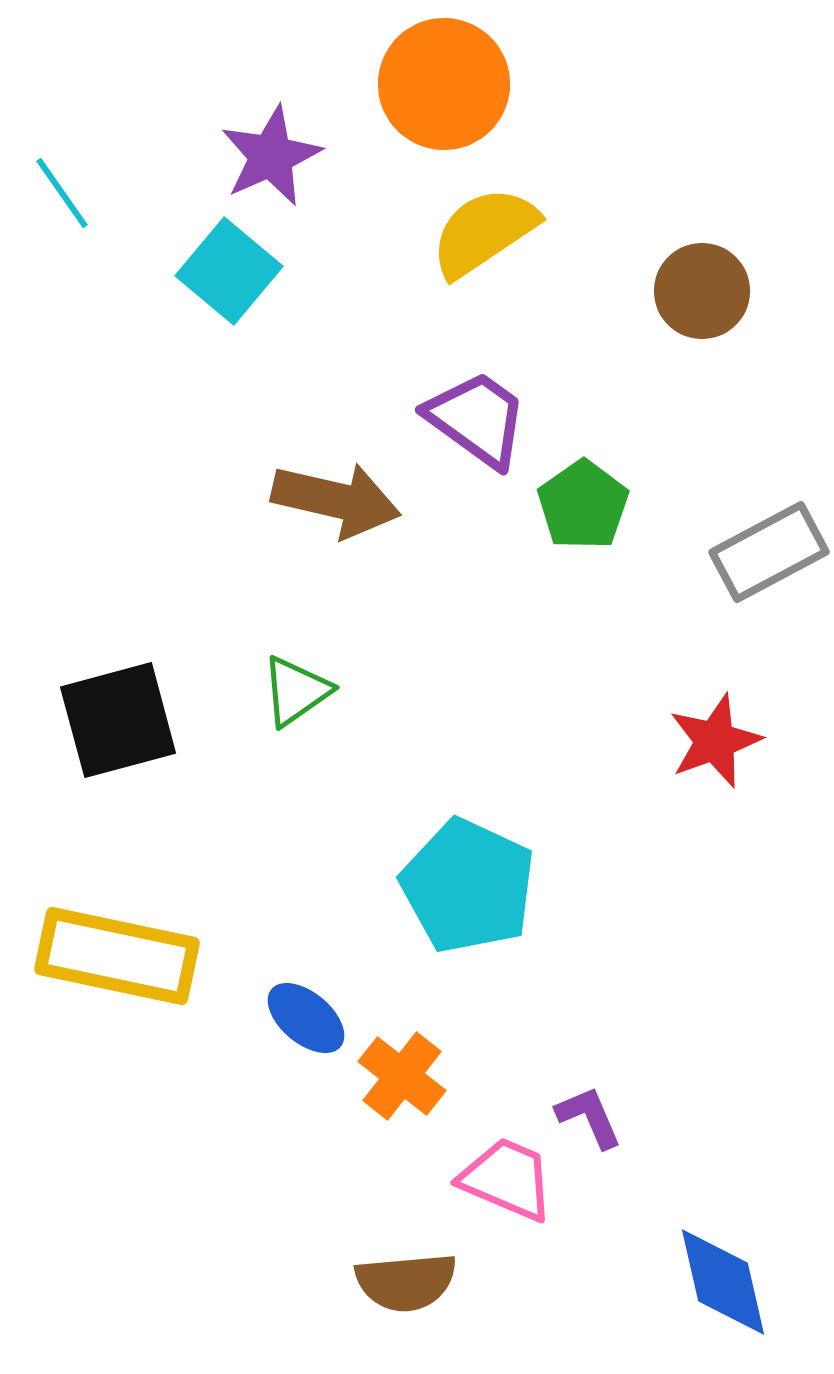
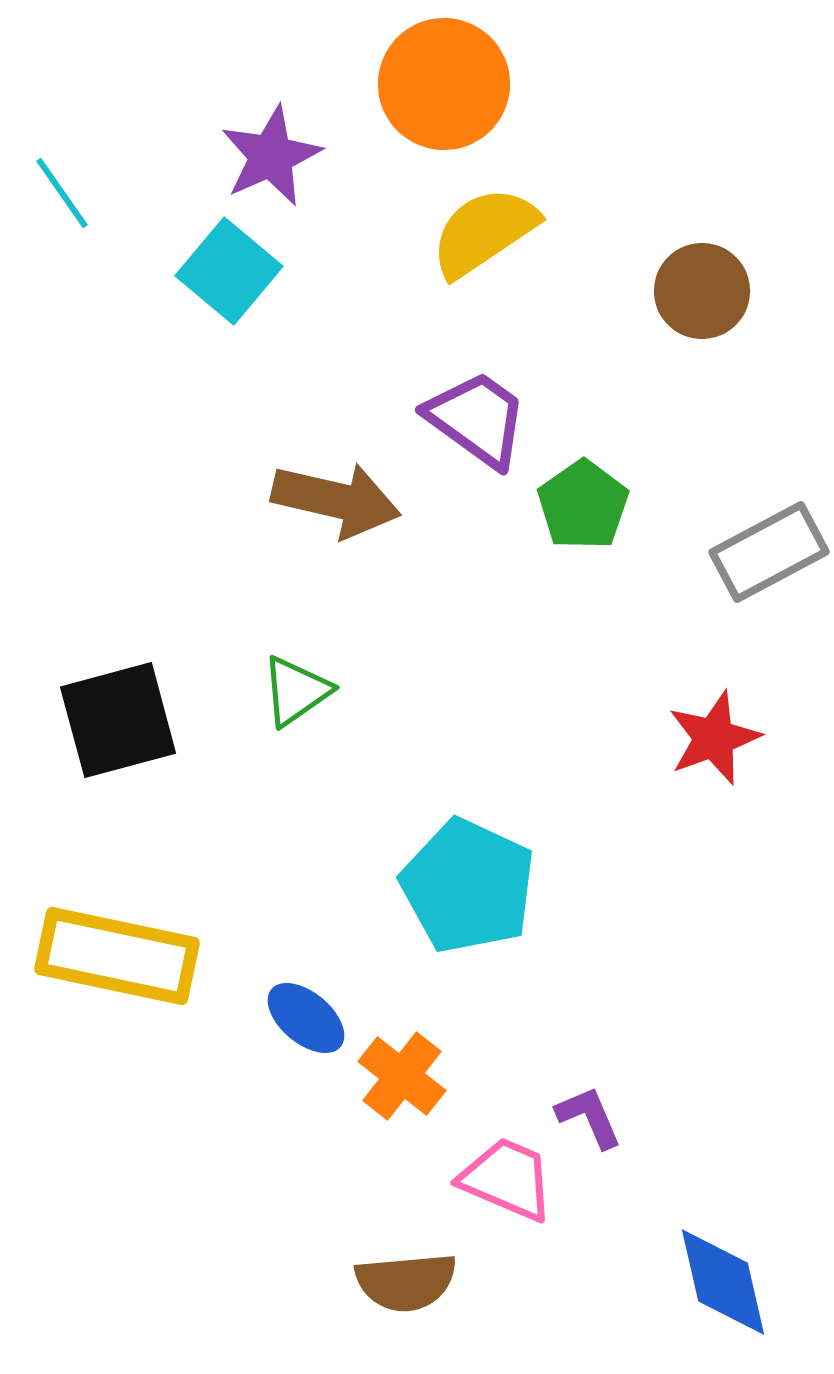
red star: moved 1 px left, 3 px up
